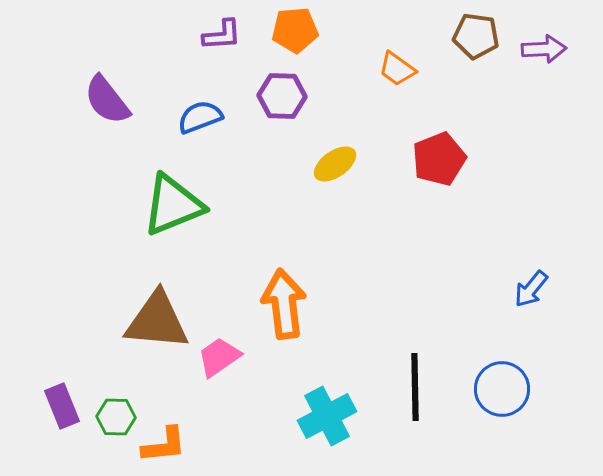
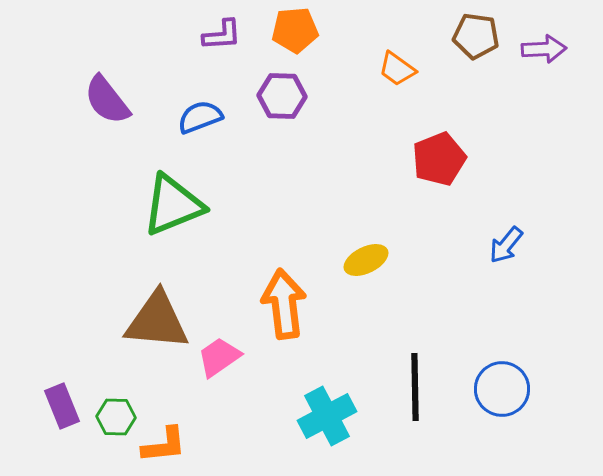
yellow ellipse: moved 31 px right, 96 px down; rotated 9 degrees clockwise
blue arrow: moved 25 px left, 44 px up
